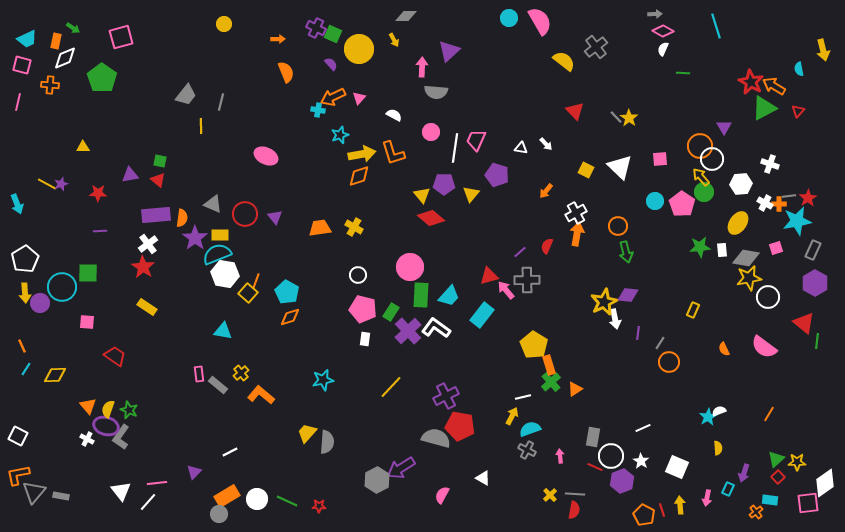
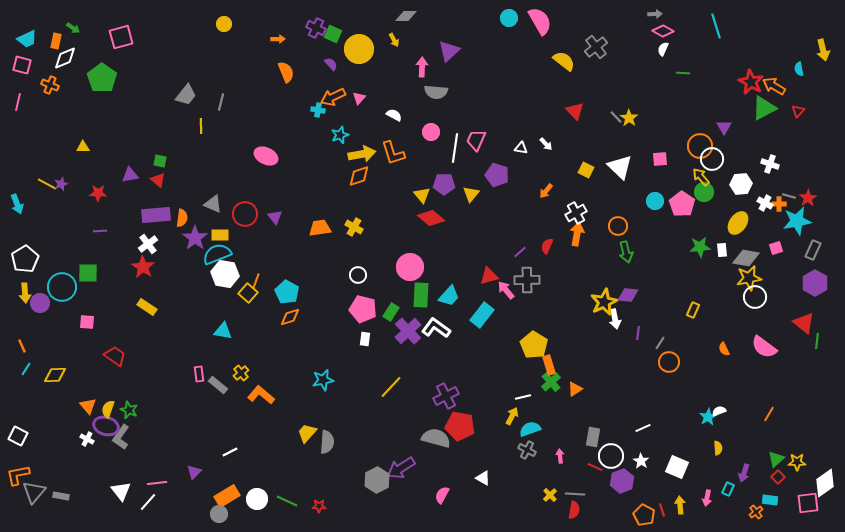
orange cross at (50, 85): rotated 18 degrees clockwise
gray line at (789, 196): rotated 24 degrees clockwise
white circle at (768, 297): moved 13 px left
